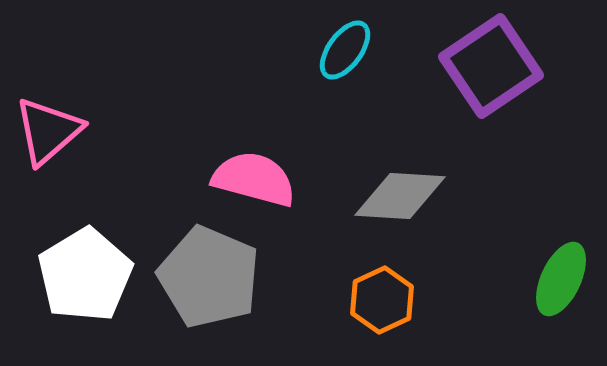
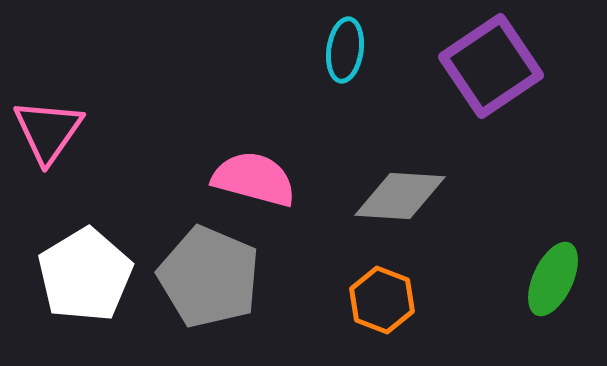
cyan ellipse: rotated 28 degrees counterclockwise
pink triangle: rotated 14 degrees counterclockwise
green ellipse: moved 8 px left
orange hexagon: rotated 14 degrees counterclockwise
